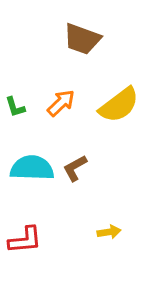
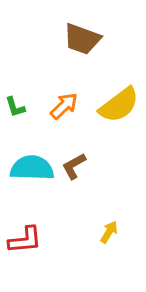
orange arrow: moved 3 px right, 3 px down
brown L-shape: moved 1 px left, 2 px up
yellow arrow: rotated 50 degrees counterclockwise
